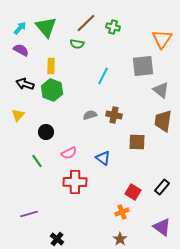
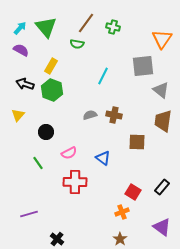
brown line: rotated 10 degrees counterclockwise
yellow rectangle: rotated 28 degrees clockwise
green line: moved 1 px right, 2 px down
